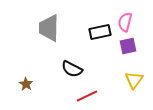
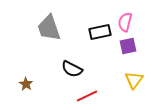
gray trapezoid: rotated 20 degrees counterclockwise
